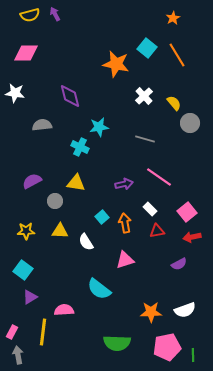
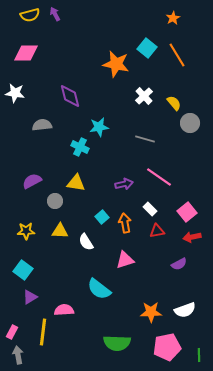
green line at (193, 355): moved 6 px right
